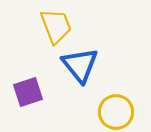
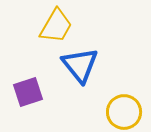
yellow trapezoid: rotated 51 degrees clockwise
yellow circle: moved 8 px right
